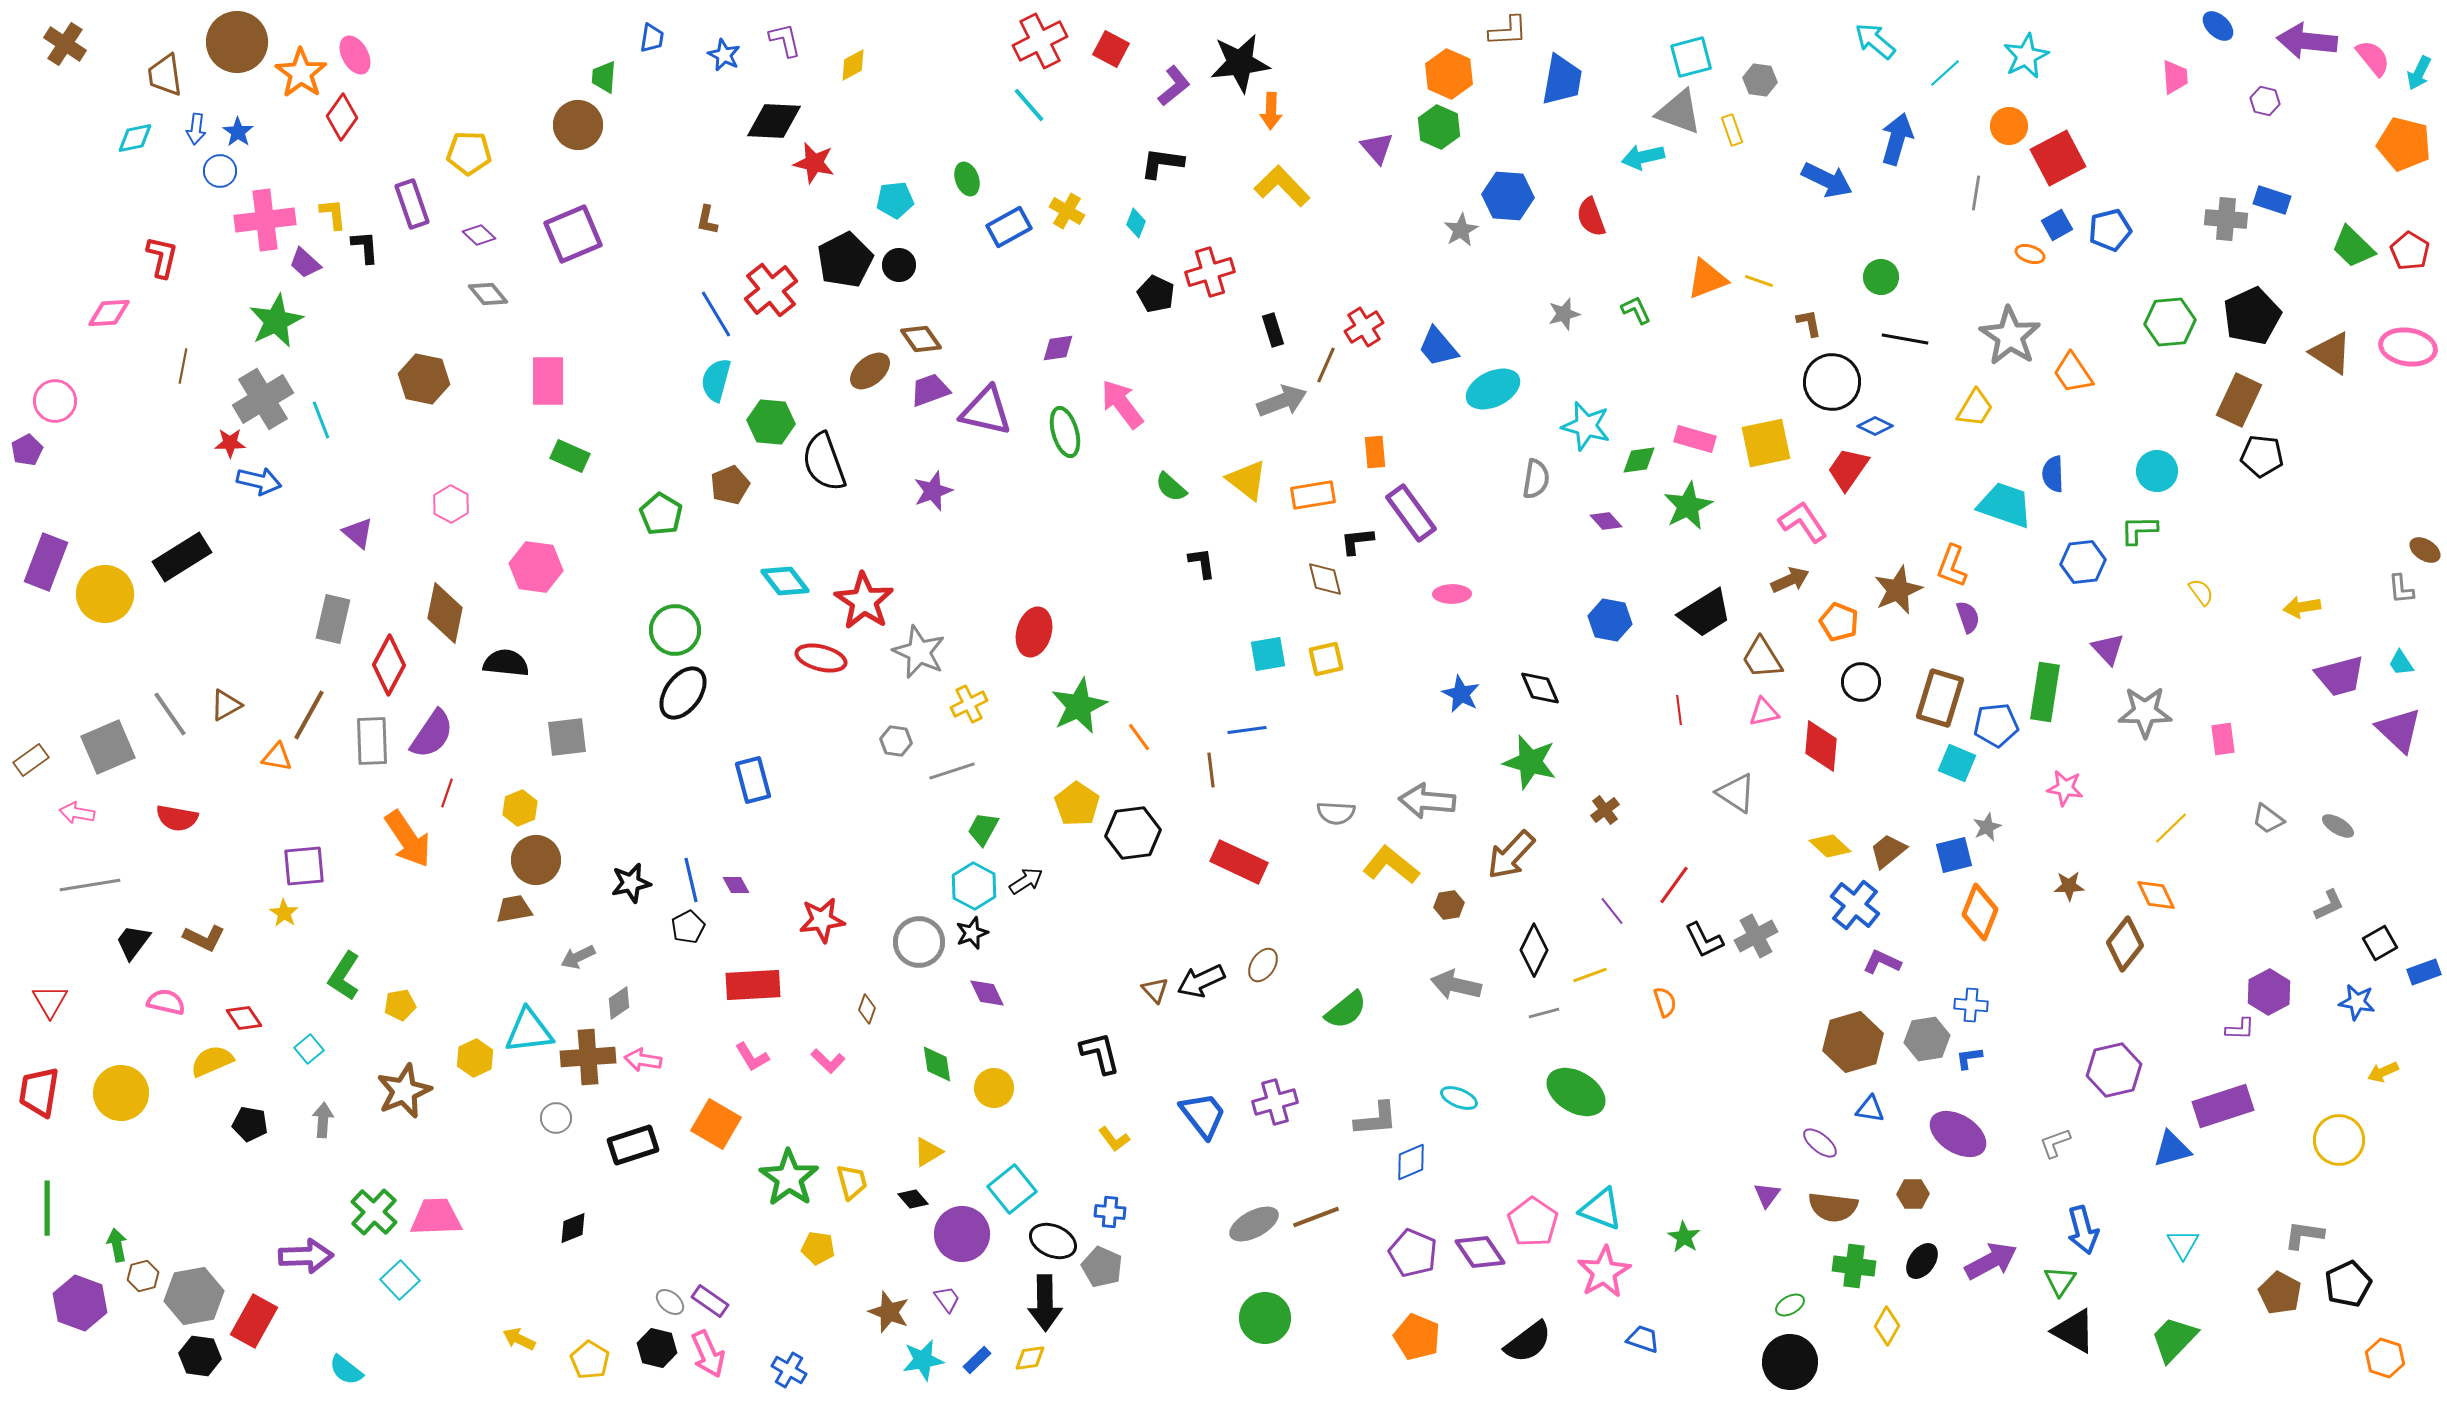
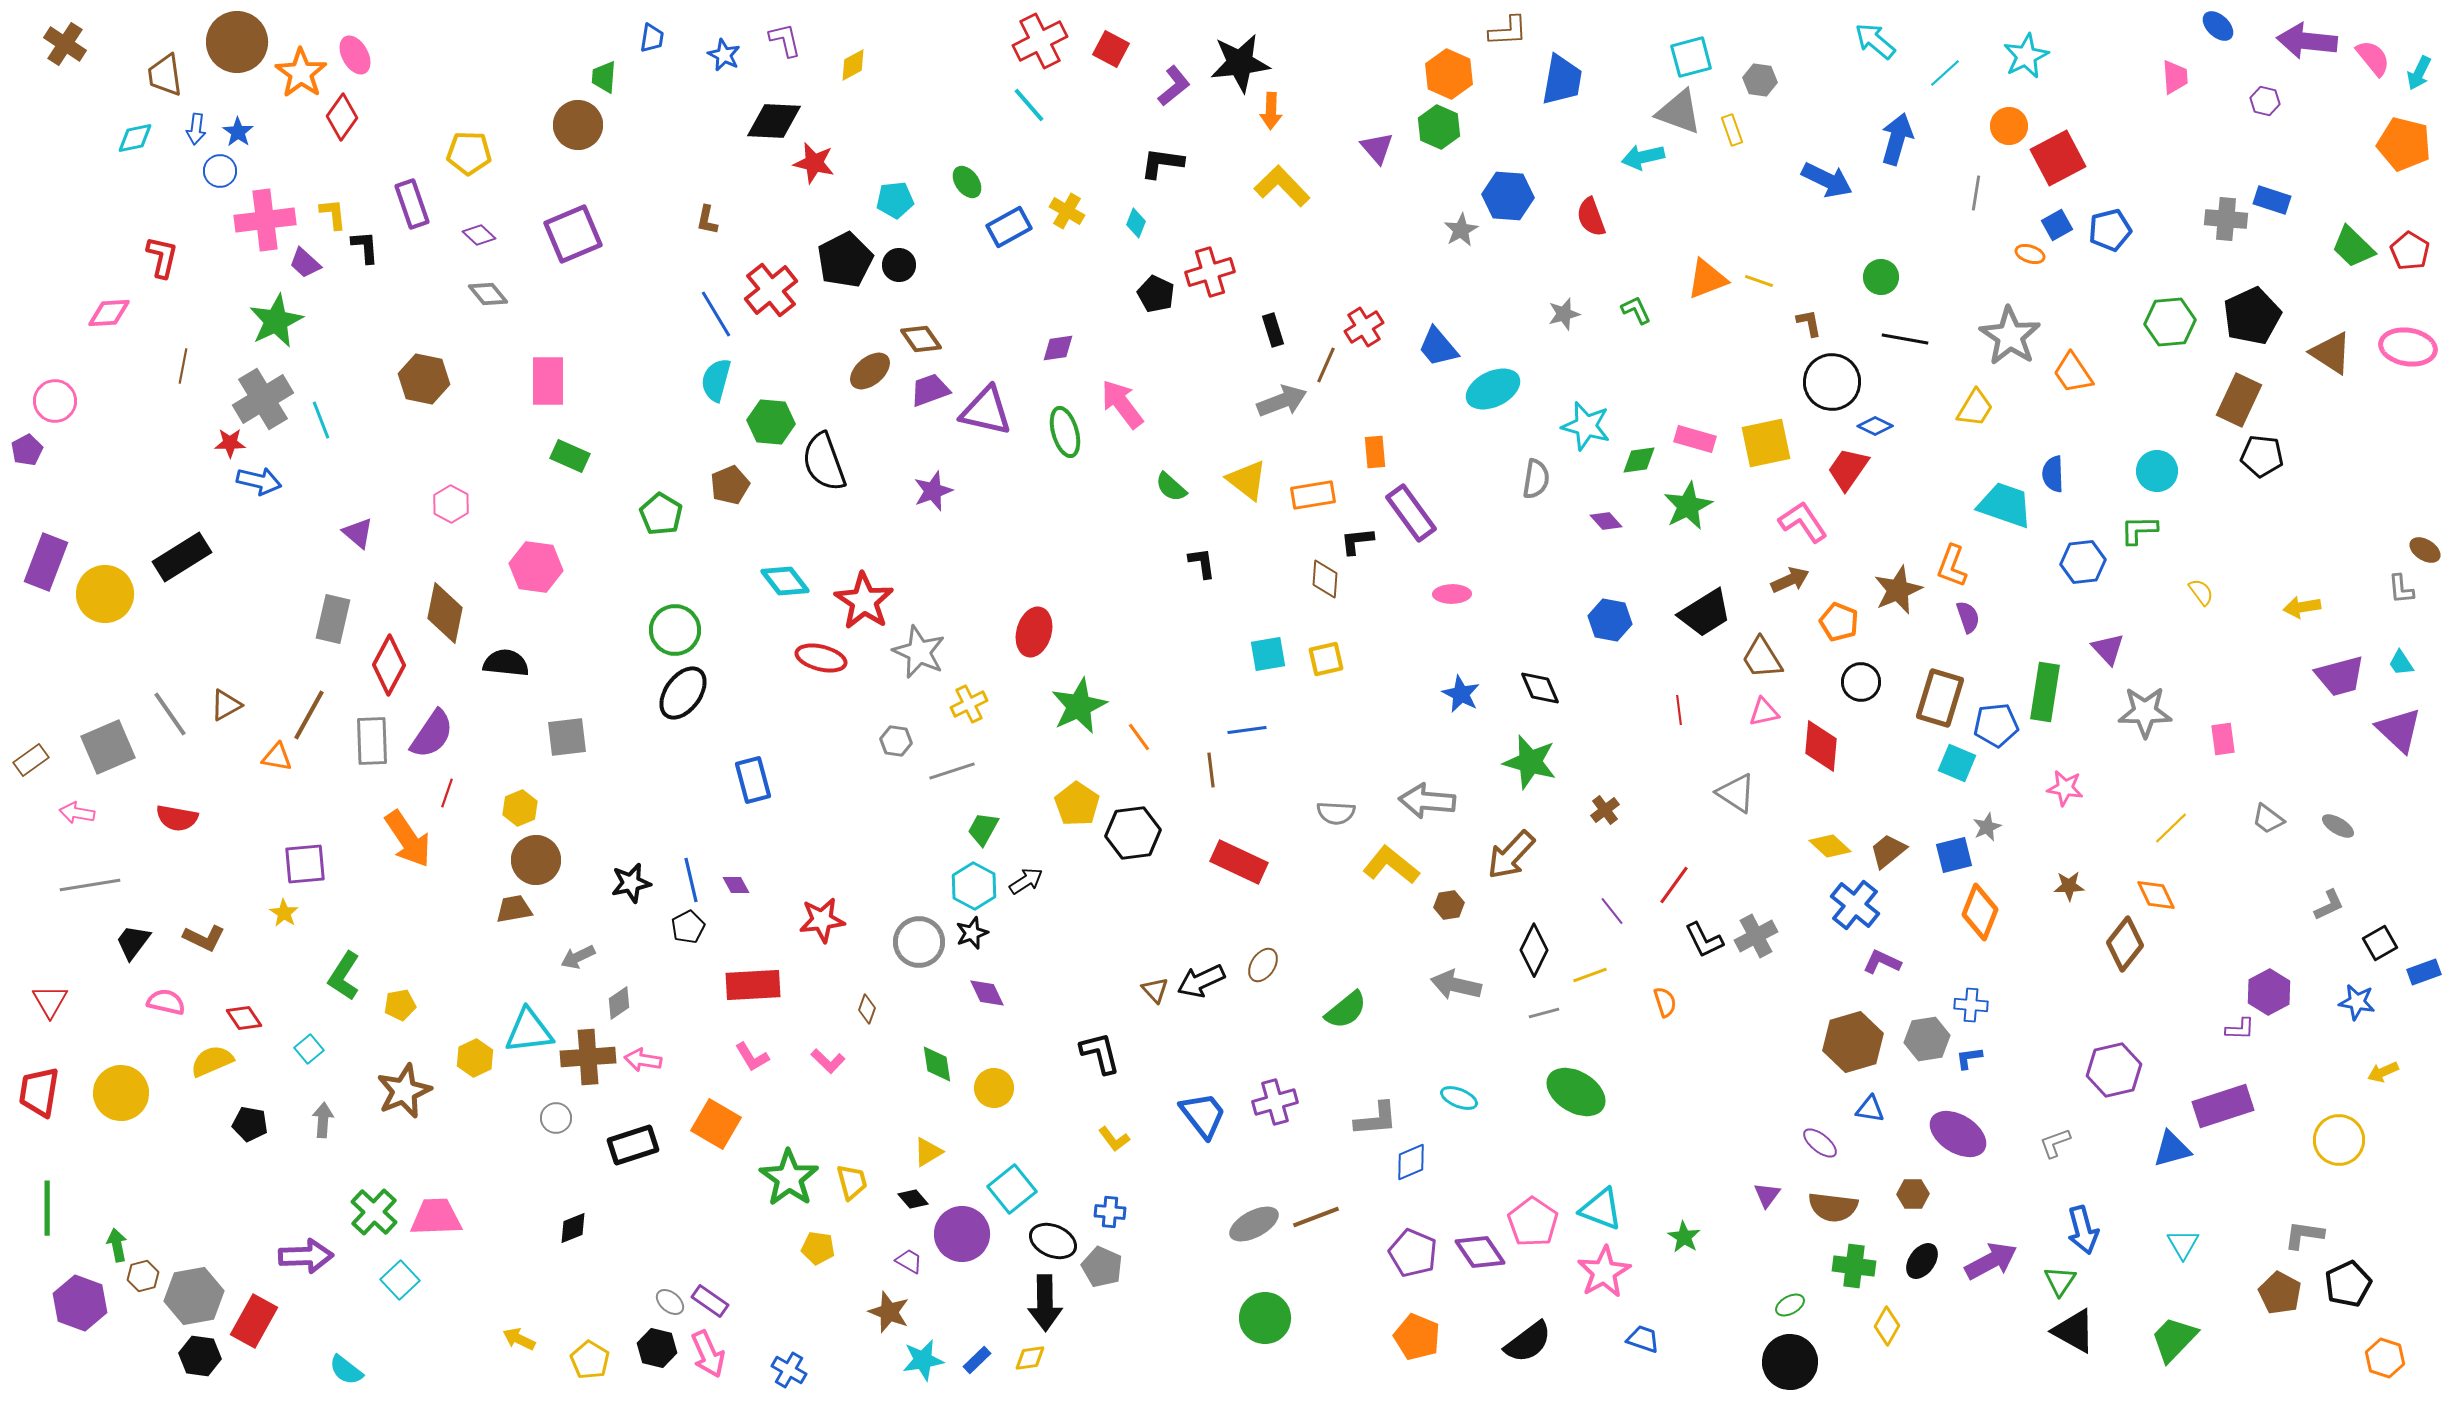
green ellipse at (967, 179): moved 3 px down; rotated 16 degrees counterclockwise
brown diamond at (1325, 579): rotated 18 degrees clockwise
purple square at (304, 866): moved 1 px right, 2 px up
purple trapezoid at (947, 1299): moved 38 px left, 38 px up; rotated 24 degrees counterclockwise
